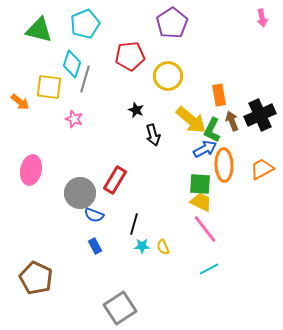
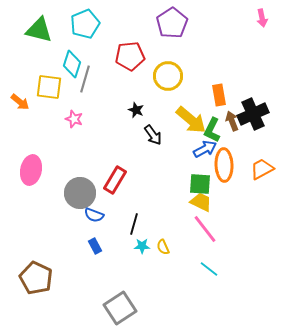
black cross: moved 7 px left, 1 px up
black arrow: rotated 20 degrees counterclockwise
cyan line: rotated 66 degrees clockwise
